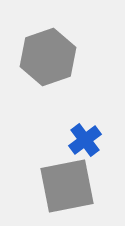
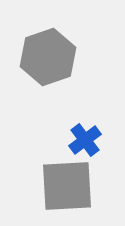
gray square: rotated 8 degrees clockwise
